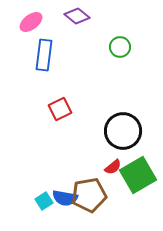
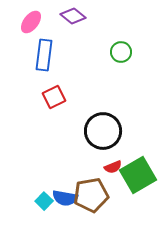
purple diamond: moved 4 px left
pink ellipse: rotated 15 degrees counterclockwise
green circle: moved 1 px right, 5 px down
red square: moved 6 px left, 12 px up
black circle: moved 20 px left
red semicircle: rotated 18 degrees clockwise
brown pentagon: moved 2 px right
cyan square: rotated 12 degrees counterclockwise
